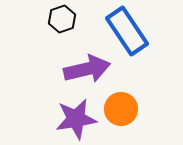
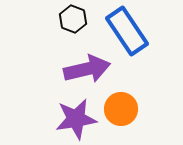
black hexagon: moved 11 px right; rotated 20 degrees counterclockwise
